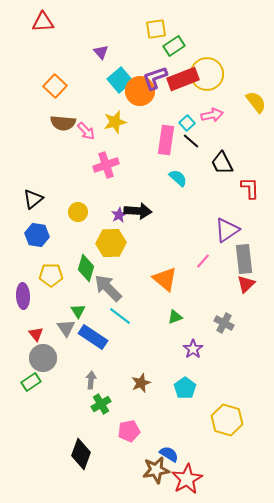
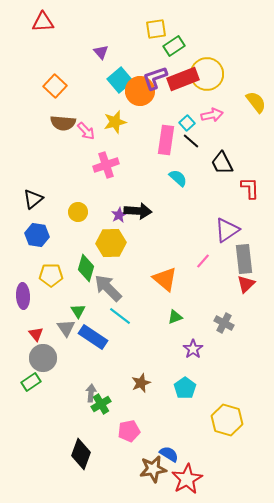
gray arrow at (91, 380): moved 13 px down
brown star at (156, 470): moved 3 px left, 1 px up
